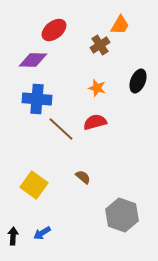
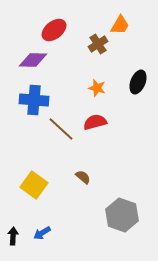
brown cross: moved 2 px left, 1 px up
black ellipse: moved 1 px down
blue cross: moved 3 px left, 1 px down
